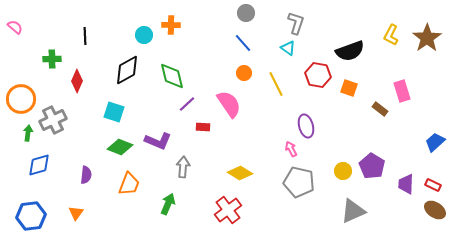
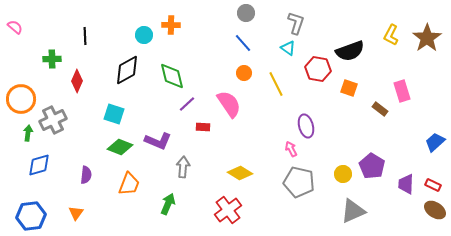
red hexagon at (318, 75): moved 6 px up
cyan square at (114, 112): moved 2 px down
yellow circle at (343, 171): moved 3 px down
